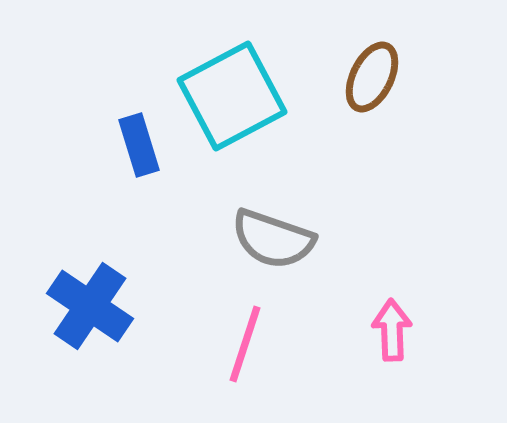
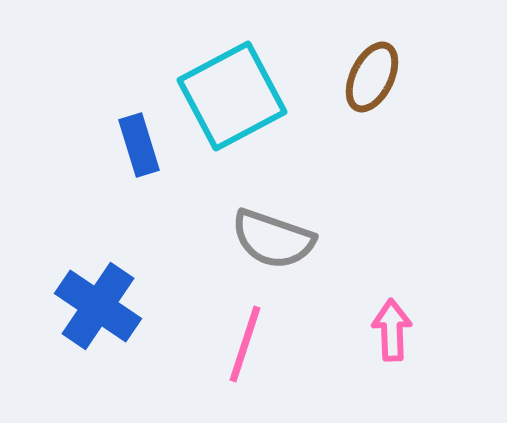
blue cross: moved 8 px right
